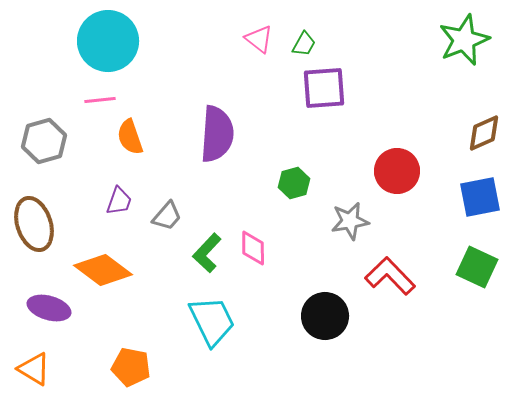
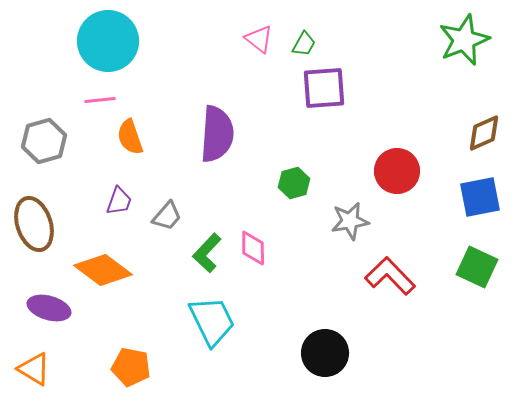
black circle: moved 37 px down
